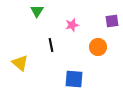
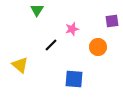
green triangle: moved 1 px up
pink star: moved 4 px down
black line: rotated 56 degrees clockwise
yellow triangle: moved 2 px down
